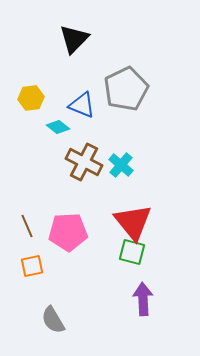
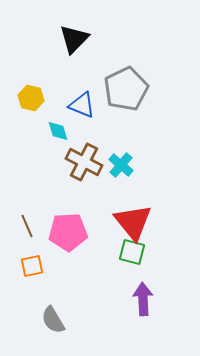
yellow hexagon: rotated 20 degrees clockwise
cyan diamond: moved 4 px down; rotated 35 degrees clockwise
